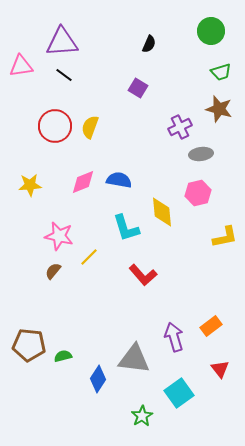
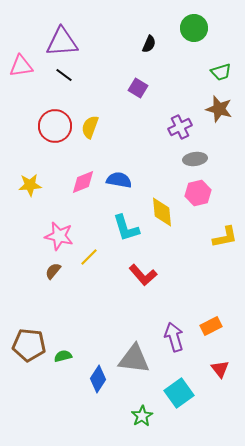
green circle: moved 17 px left, 3 px up
gray ellipse: moved 6 px left, 5 px down
orange rectangle: rotated 10 degrees clockwise
